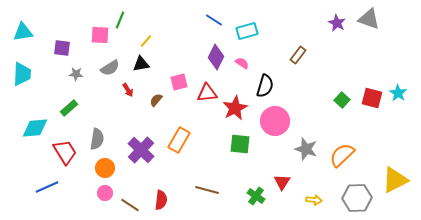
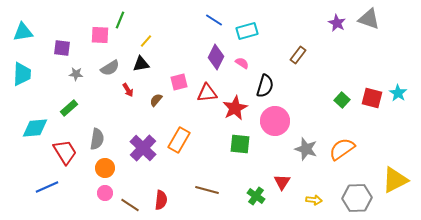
purple cross at (141, 150): moved 2 px right, 2 px up
orange semicircle at (342, 155): moved 6 px up; rotated 8 degrees clockwise
